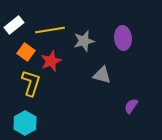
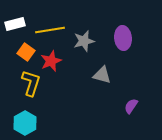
white rectangle: moved 1 px right, 1 px up; rotated 24 degrees clockwise
